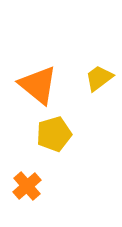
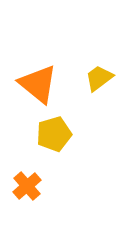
orange triangle: moved 1 px up
